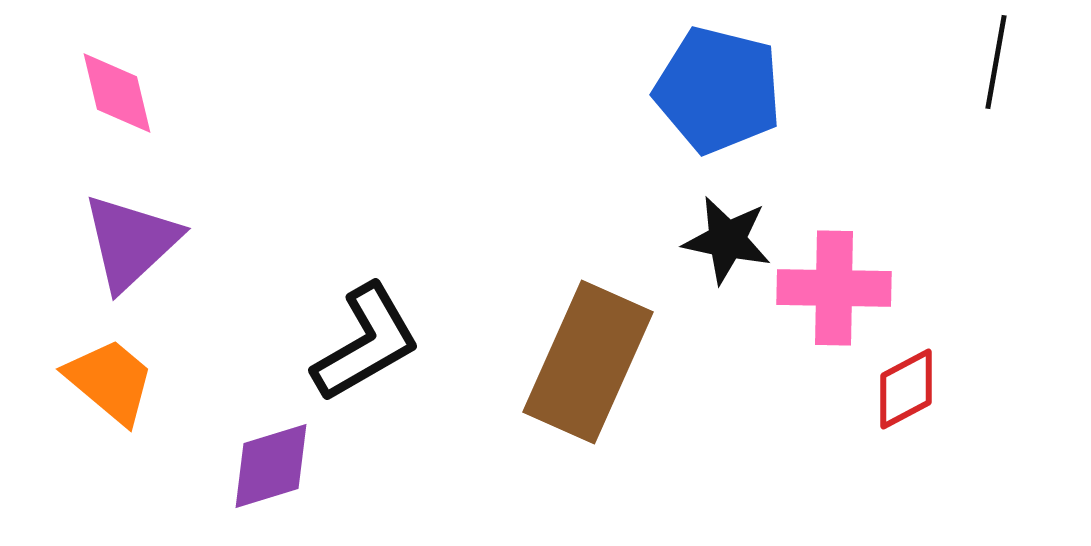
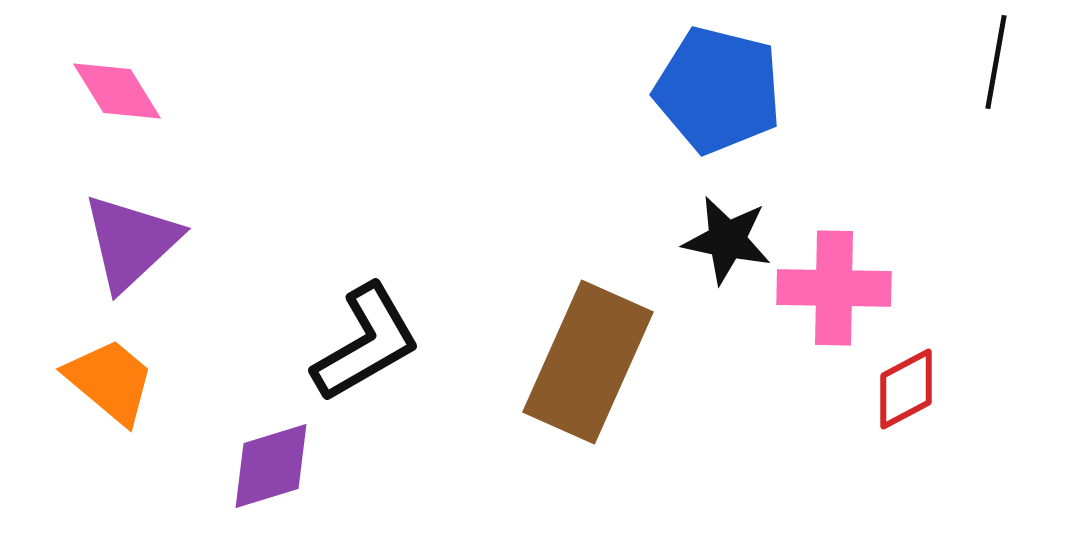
pink diamond: moved 2 px up; rotated 18 degrees counterclockwise
